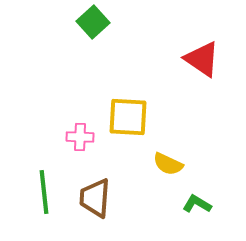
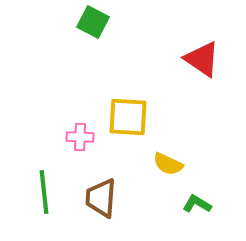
green square: rotated 20 degrees counterclockwise
brown trapezoid: moved 6 px right
